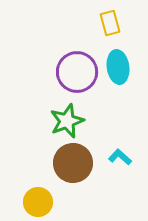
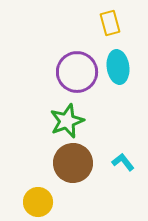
cyan L-shape: moved 3 px right, 5 px down; rotated 10 degrees clockwise
